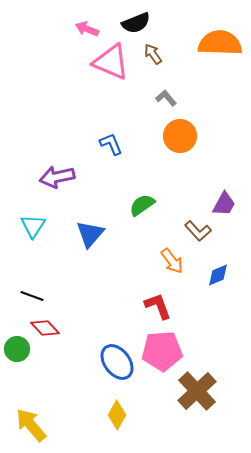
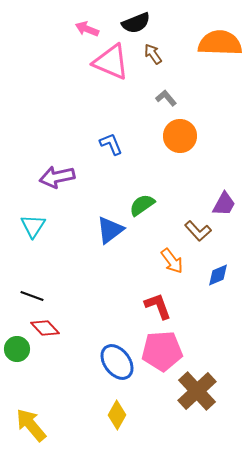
blue triangle: moved 20 px right, 4 px up; rotated 12 degrees clockwise
